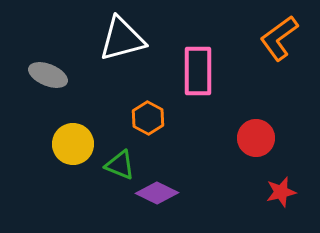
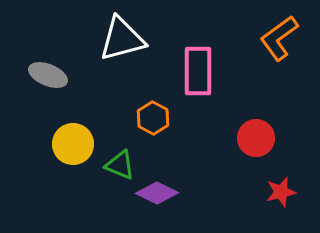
orange hexagon: moved 5 px right
